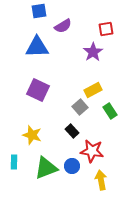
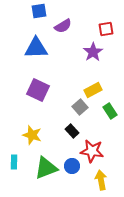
blue triangle: moved 1 px left, 1 px down
